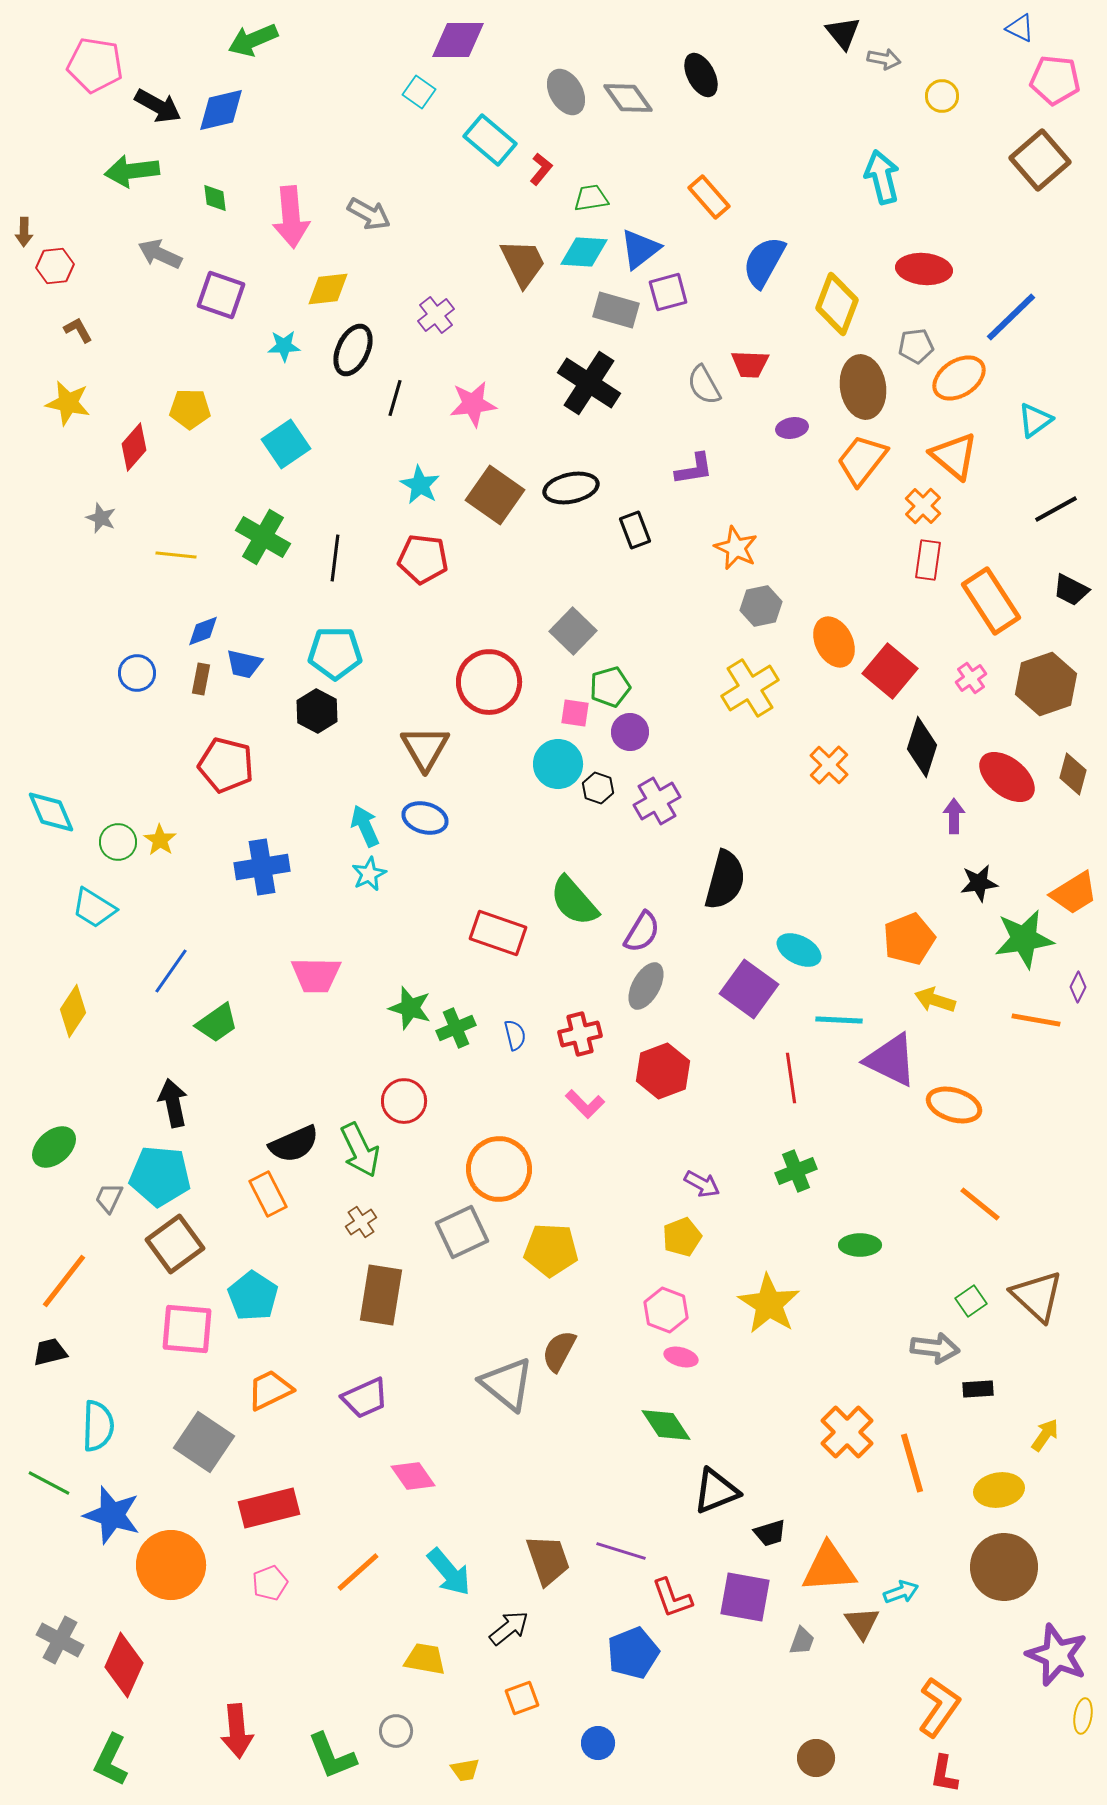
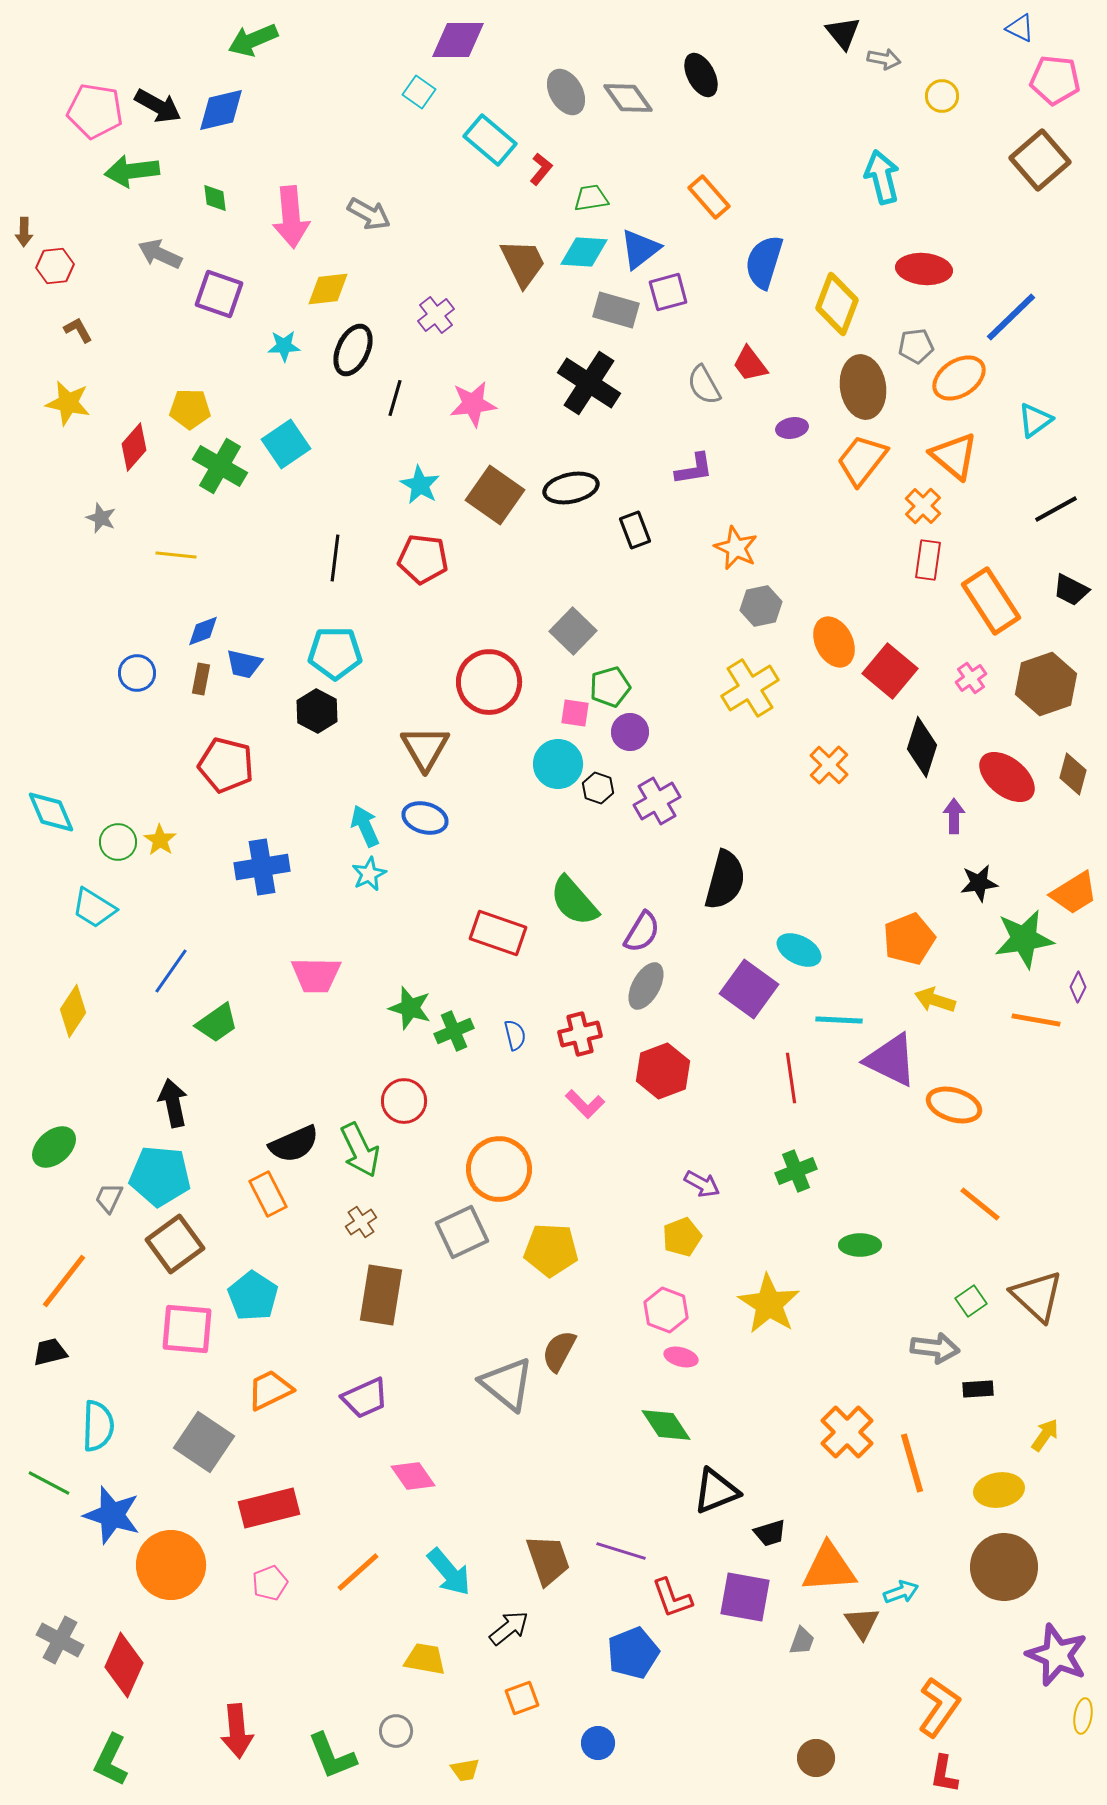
pink pentagon at (95, 65): moved 46 px down
blue semicircle at (764, 262): rotated 12 degrees counterclockwise
purple square at (221, 295): moved 2 px left, 1 px up
red trapezoid at (750, 364): rotated 51 degrees clockwise
green cross at (263, 537): moved 43 px left, 71 px up
green cross at (456, 1028): moved 2 px left, 3 px down
